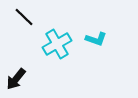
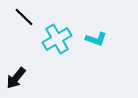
cyan cross: moved 5 px up
black arrow: moved 1 px up
